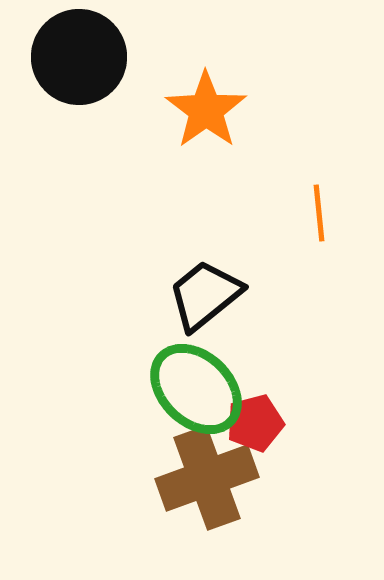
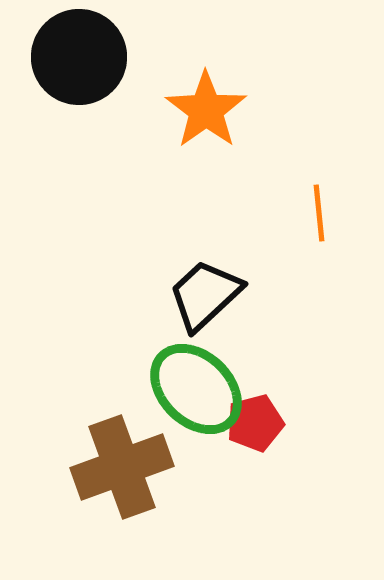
black trapezoid: rotated 4 degrees counterclockwise
brown cross: moved 85 px left, 11 px up
